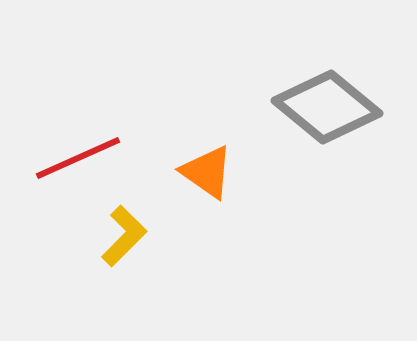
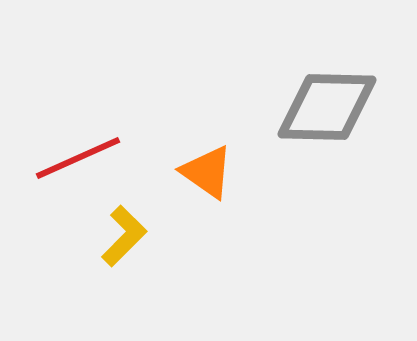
gray diamond: rotated 38 degrees counterclockwise
